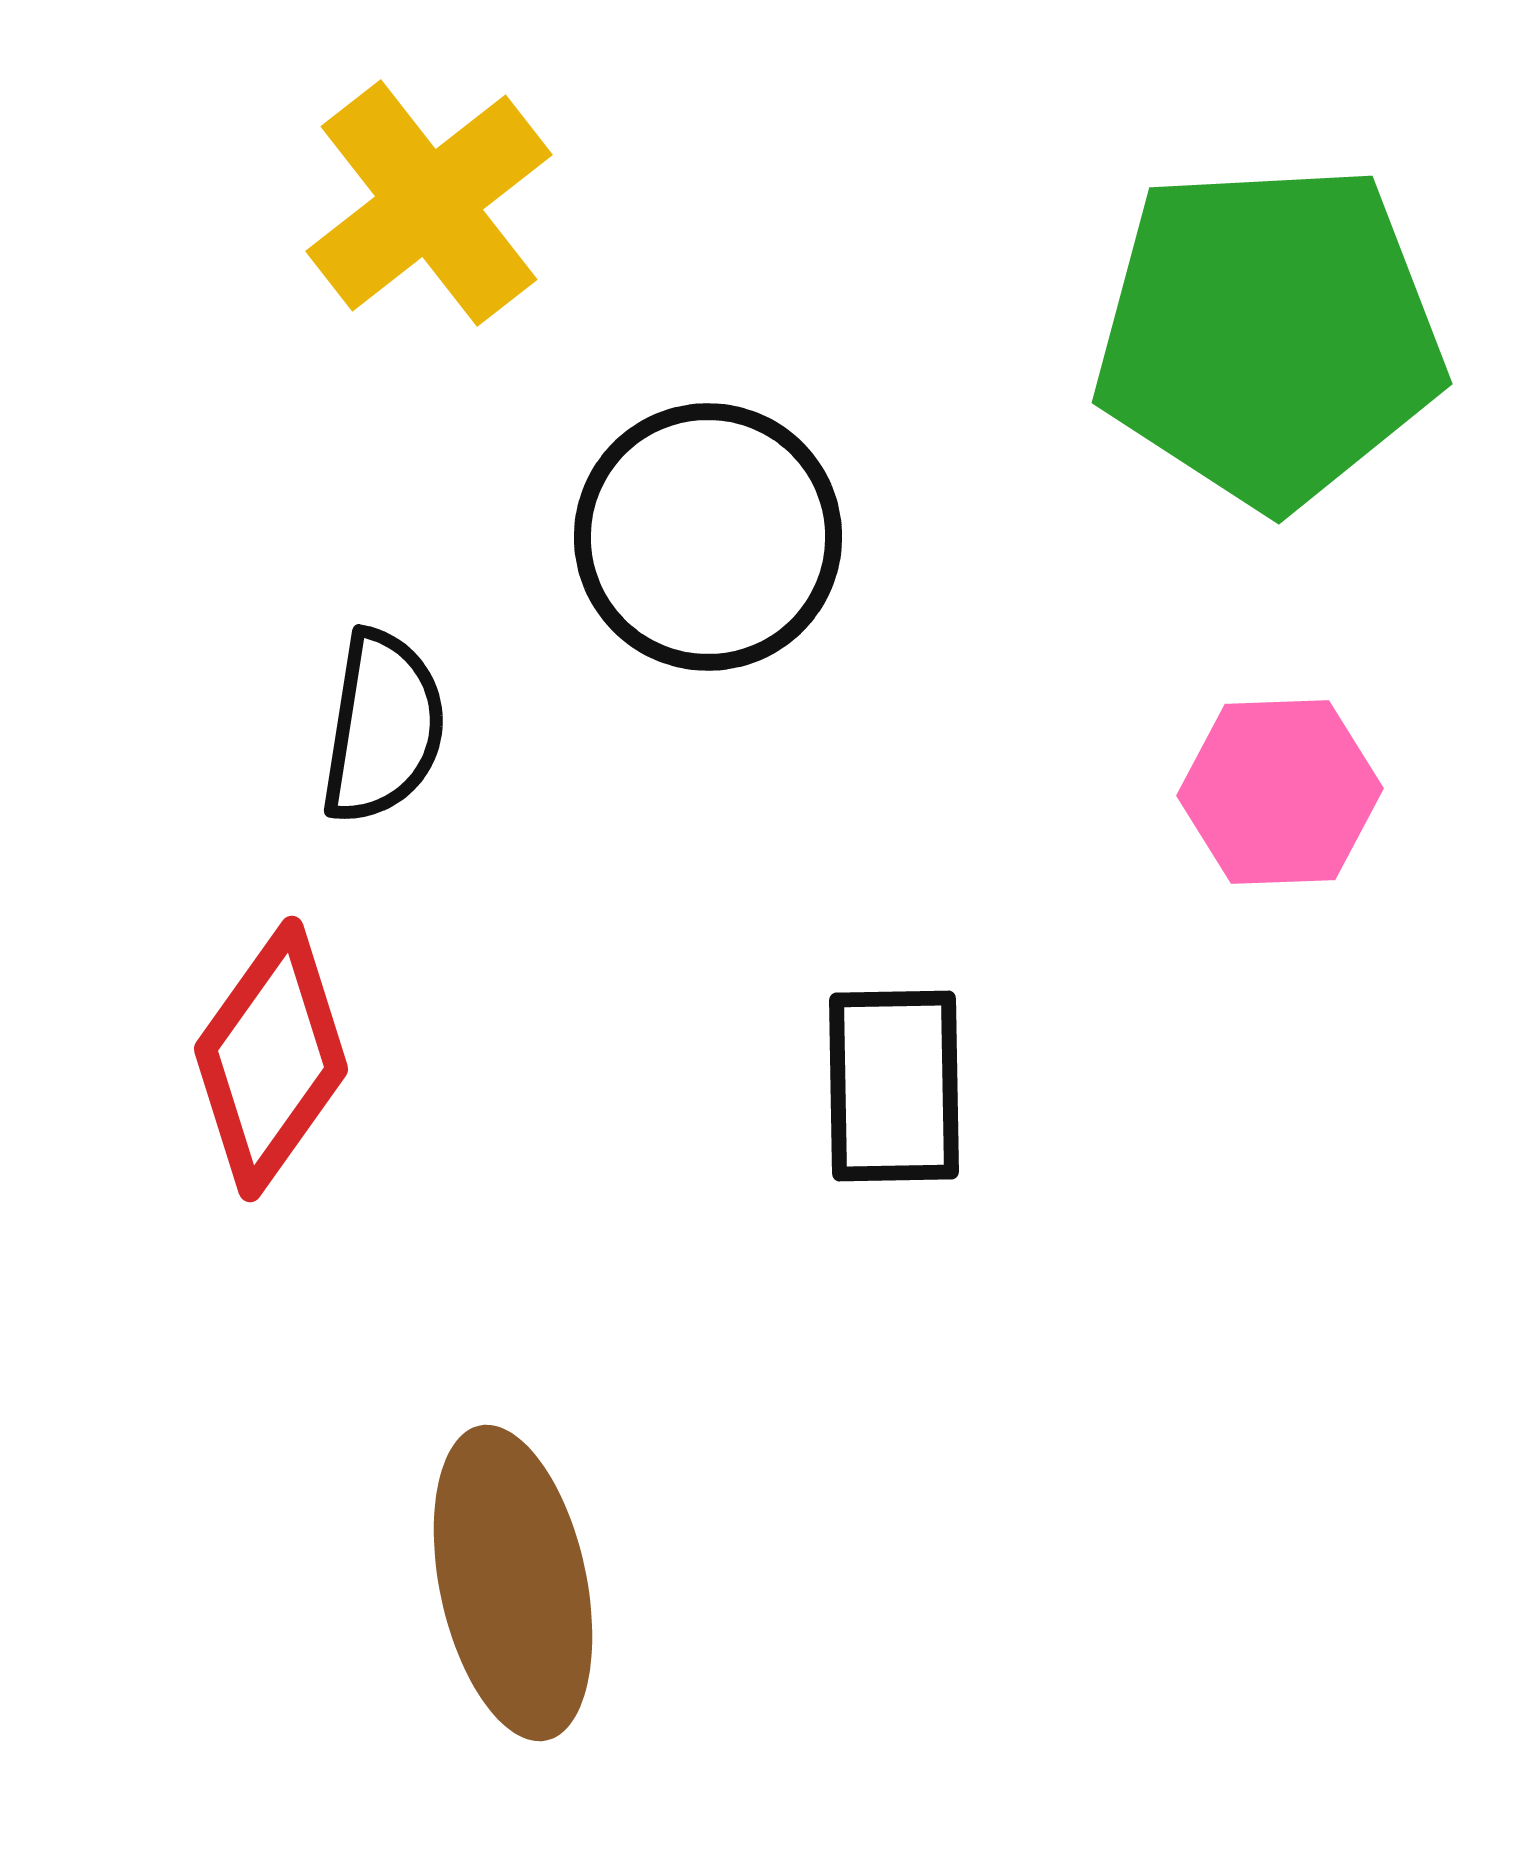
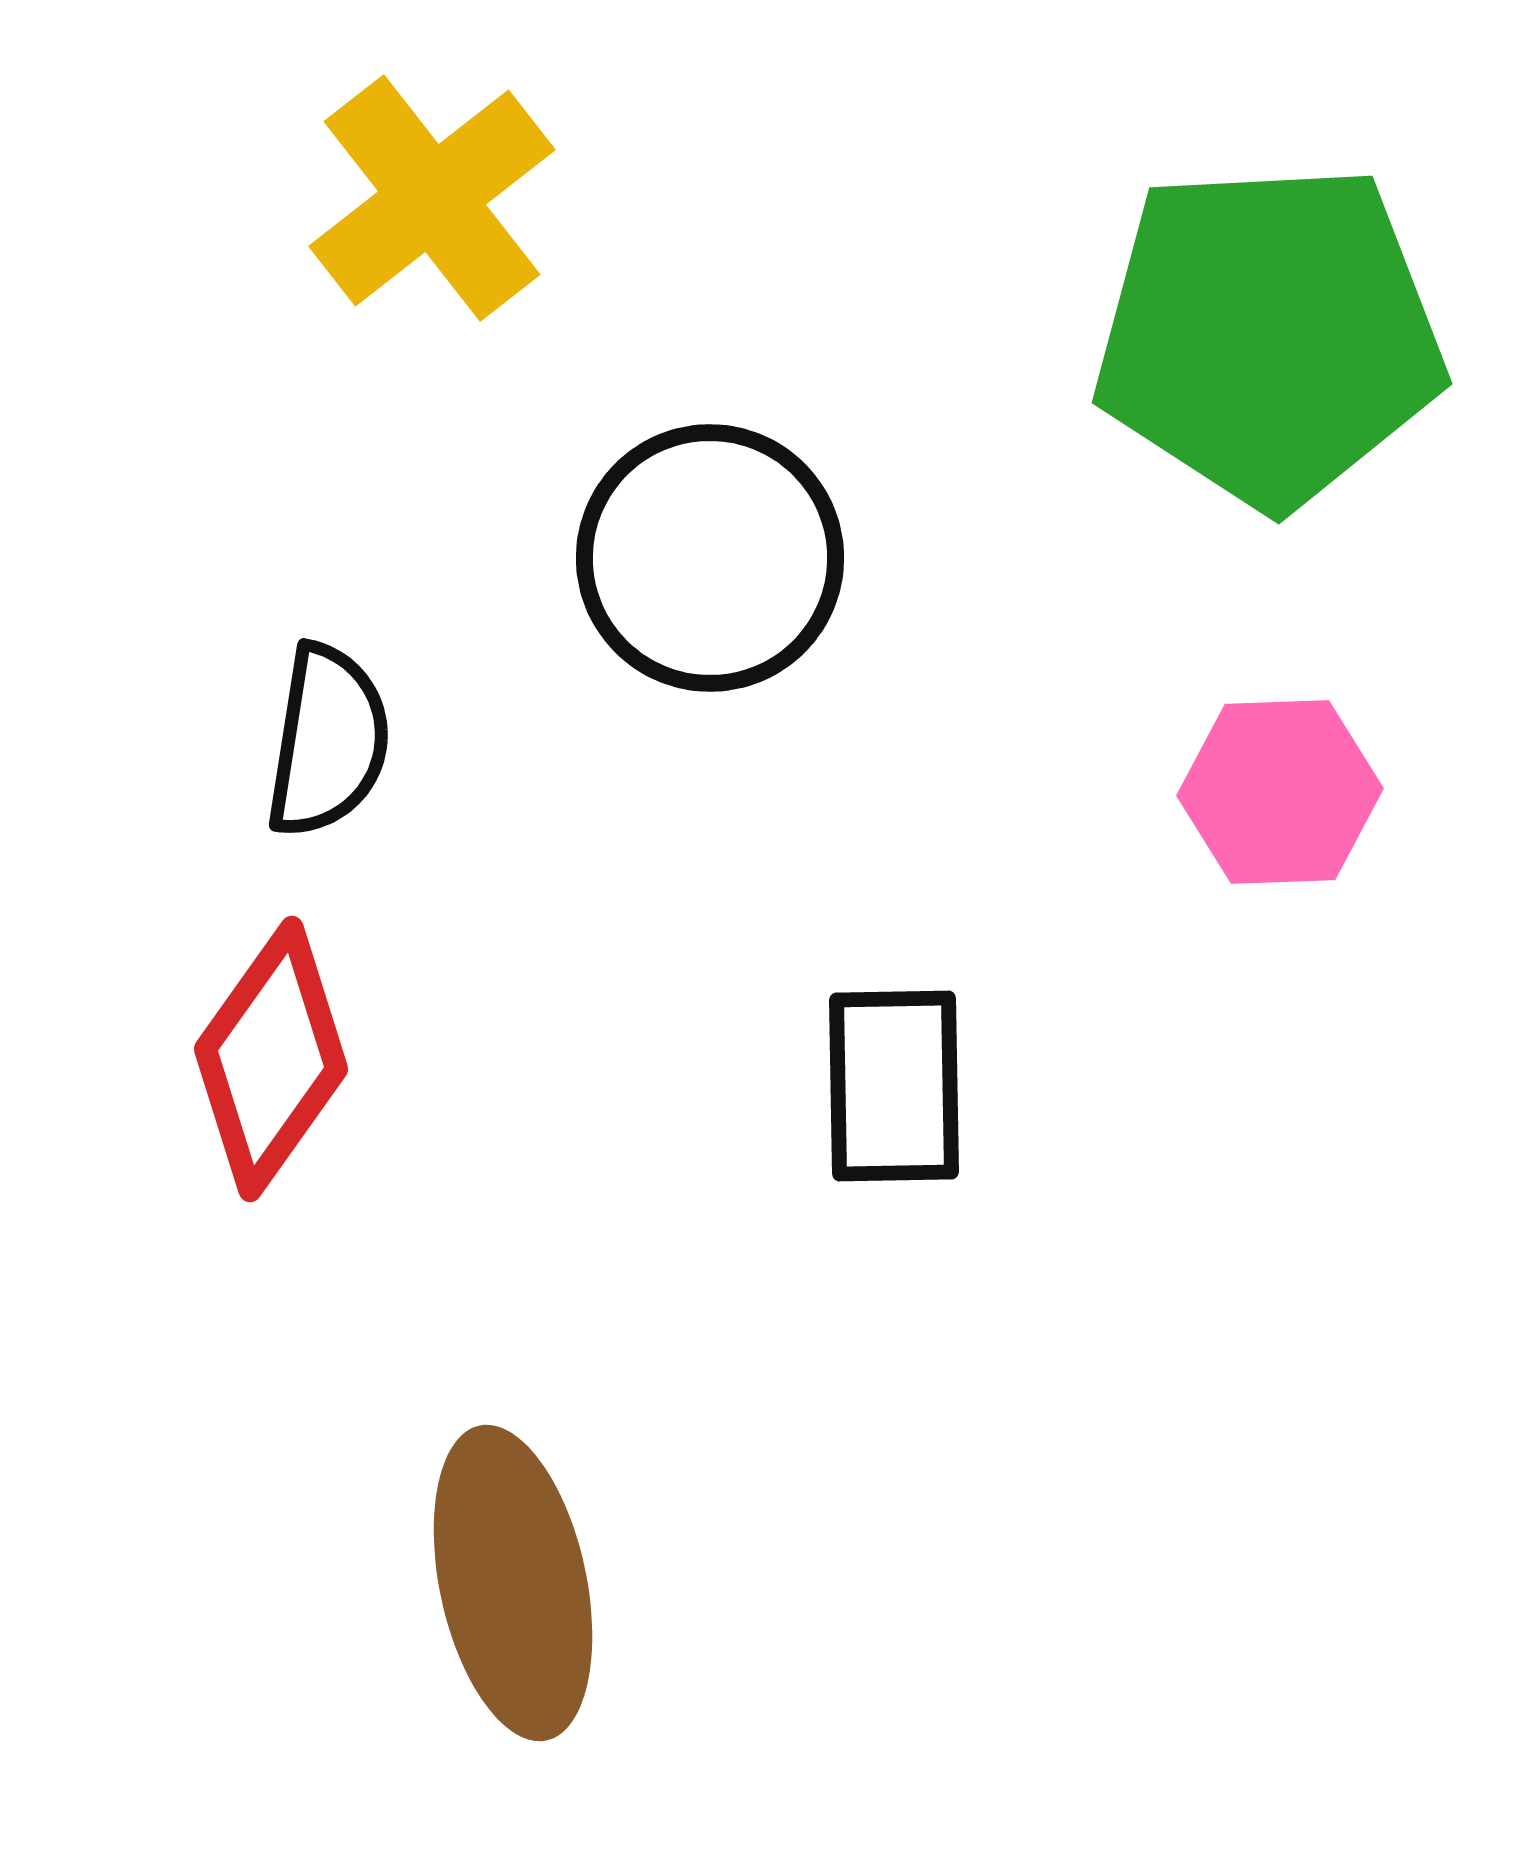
yellow cross: moved 3 px right, 5 px up
black circle: moved 2 px right, 21 px down
black semicircle: moved 55 px left, 14 px down
